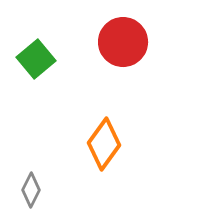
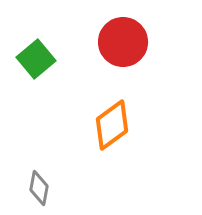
orange diamond: moved 8 px right, 19 px up; rotated 18 degrees clockwise
gray diamond: moved 8 px right, 2 px up; rotated 16 degrees counterclockwise
